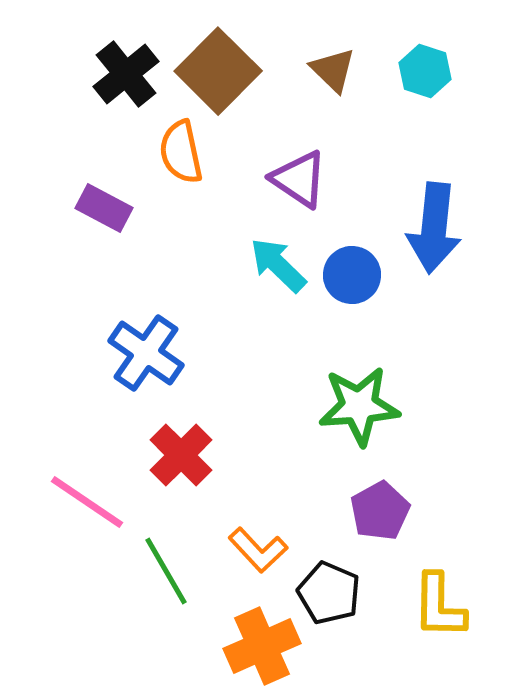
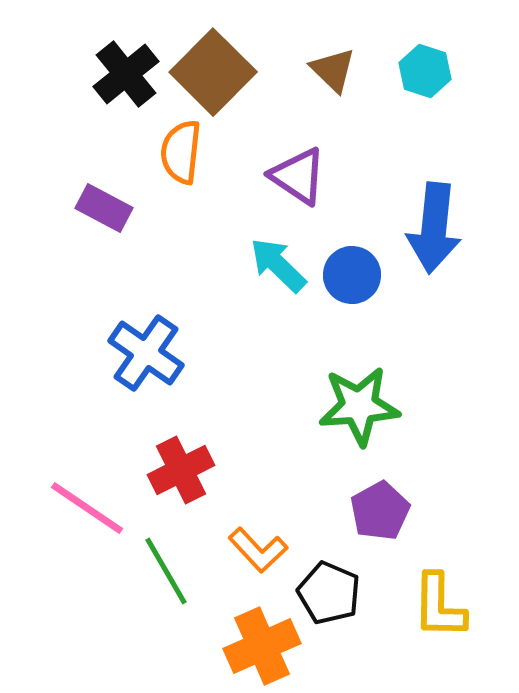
brown square: moved 5 px left, 1 px down
orange semicircle: rotated 18 degrees clockwise
purple triangle: moved 1 px left, 3 px up
red cross: moved 15 px down; rotated 18 degrees clockwise
pink line: moved 6 px down
